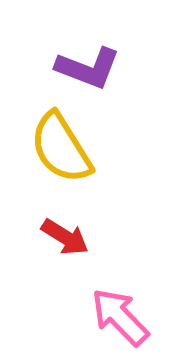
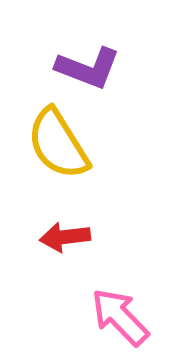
yellow semicircle: moved 3 px left, 4 px up
red arrow: rotated 141 degrees clockwise
